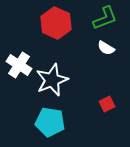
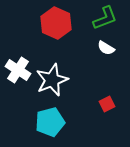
white cross: moved 1 px left, 5 px down
cyan pentagon: rotated 24 degrees counterclockwise
